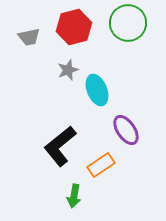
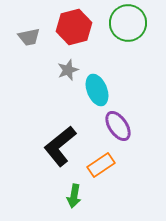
purple ellipse: moved 8 px left, 4 px up
